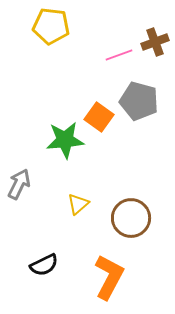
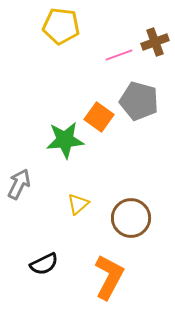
yellow pentagon: moved 10 px right
black semicircle: moved 1 px up
